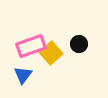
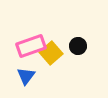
black circle: moved 1 px left, 2 px down
blue triangle: moved 3 px right, 1 px down
